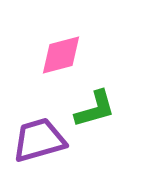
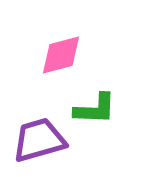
green L-shape: rotated 18 degrees clockwise
